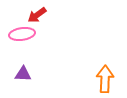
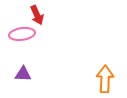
red arrow: rotated 78 degrees counterclockwise
